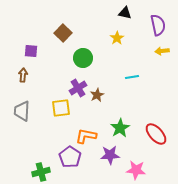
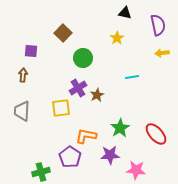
yellow arrow: moved 2 px down
